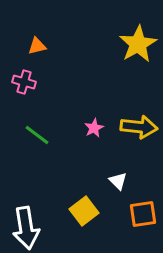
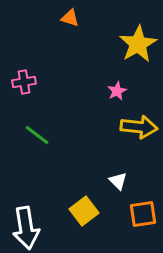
orange triangle: moved 33 px right, 28 px up; rotated 30 degrees clockwise
pink cross: rotated 25 degrees counterclockwise
pink star: moved 23 px right, 37 px up
